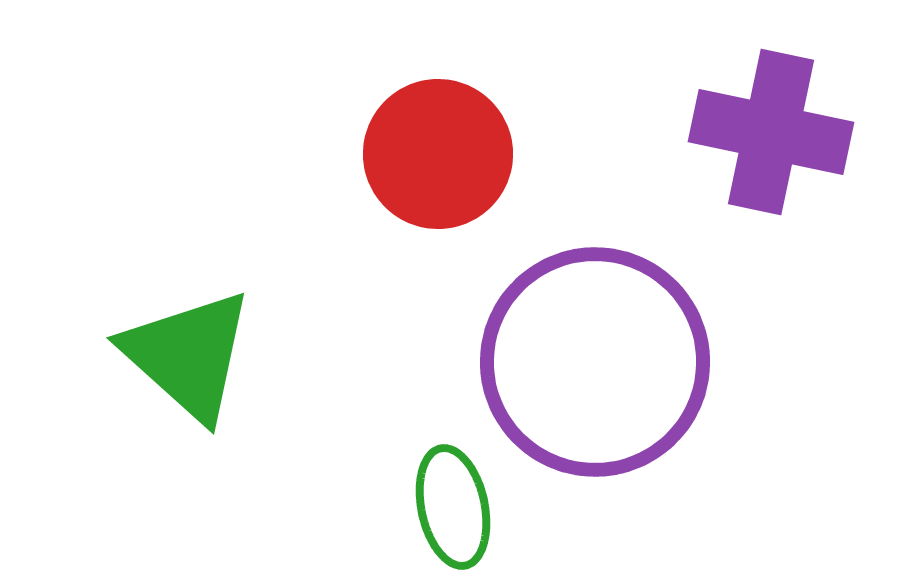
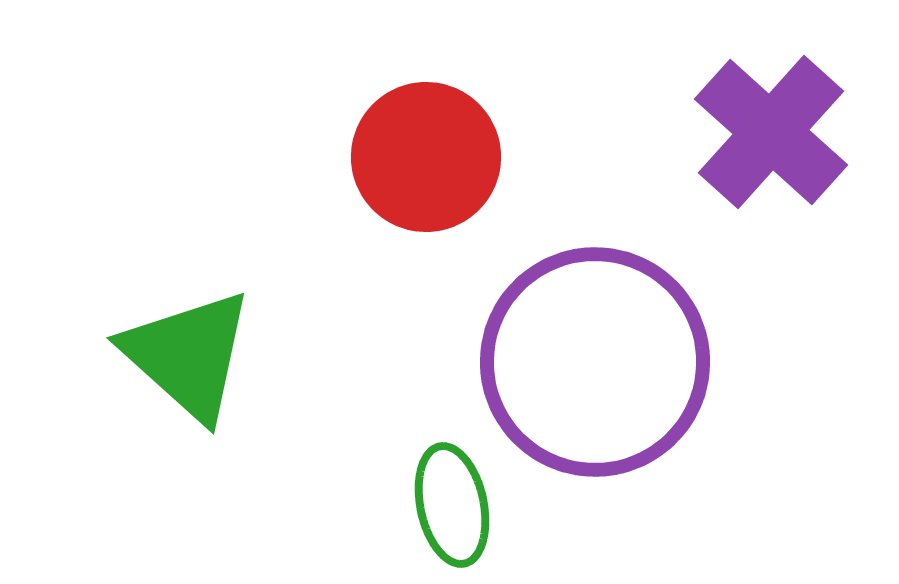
purple cross: rotated 30 degrees clockwise
red circle: moved 12 px left, 3 px down
green ellipse: moved 1 px left, 2 px up
